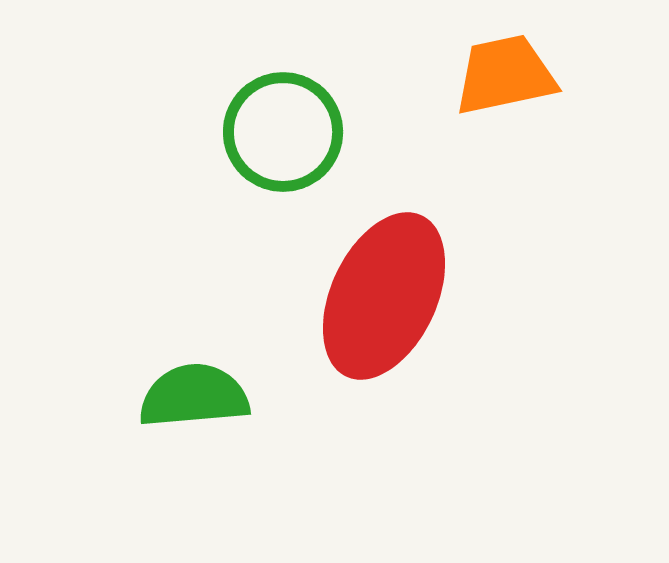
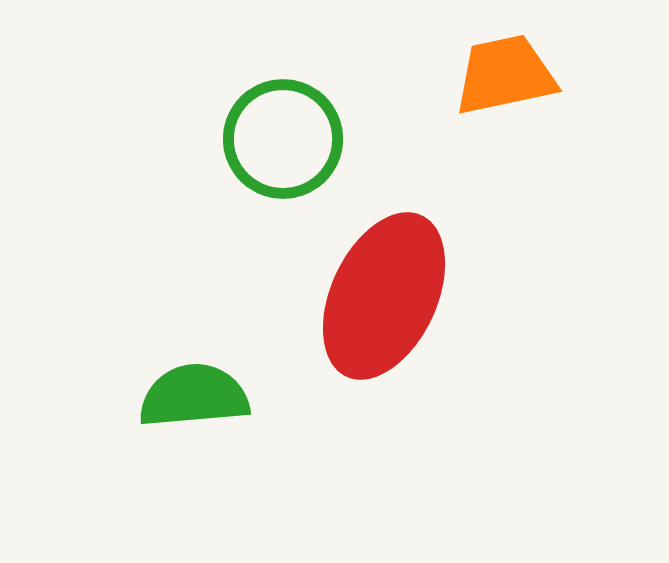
green circle: moved 7 px down
